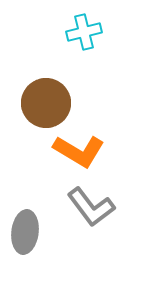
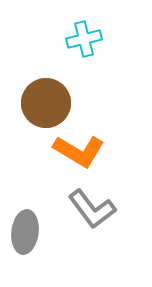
cyan cross: moved 7 px down
gray L-shape: moved 1 px right, 2 px down
